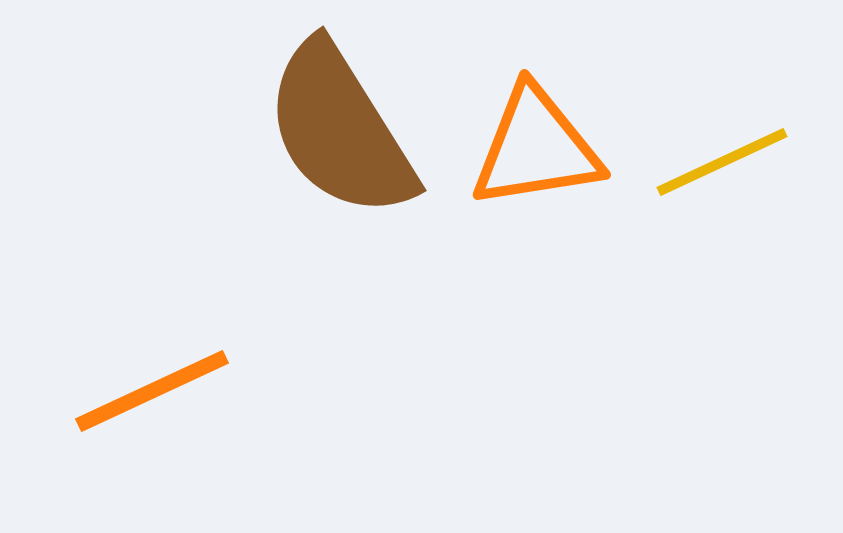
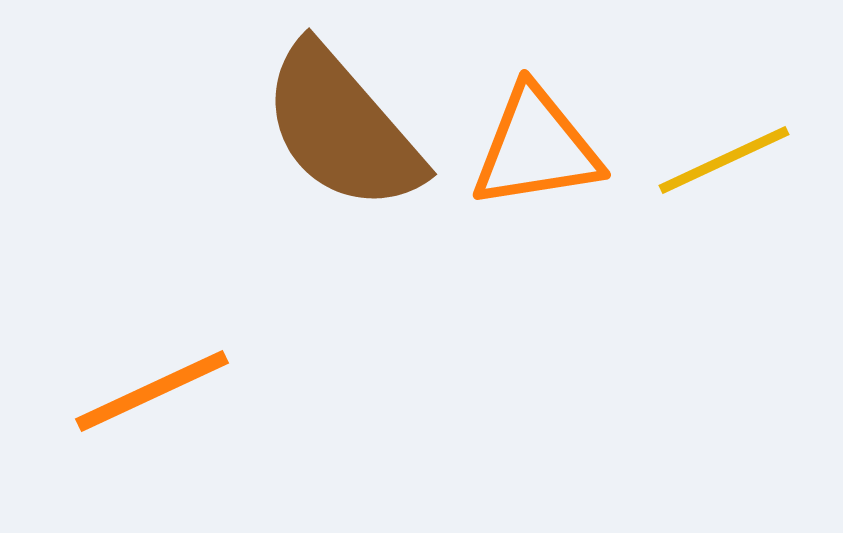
brown semicircle: moved 2 px right, 2 px up; rotated 9 degrees counterclockwise
yellow line: moved 2 px right, 2 px up
